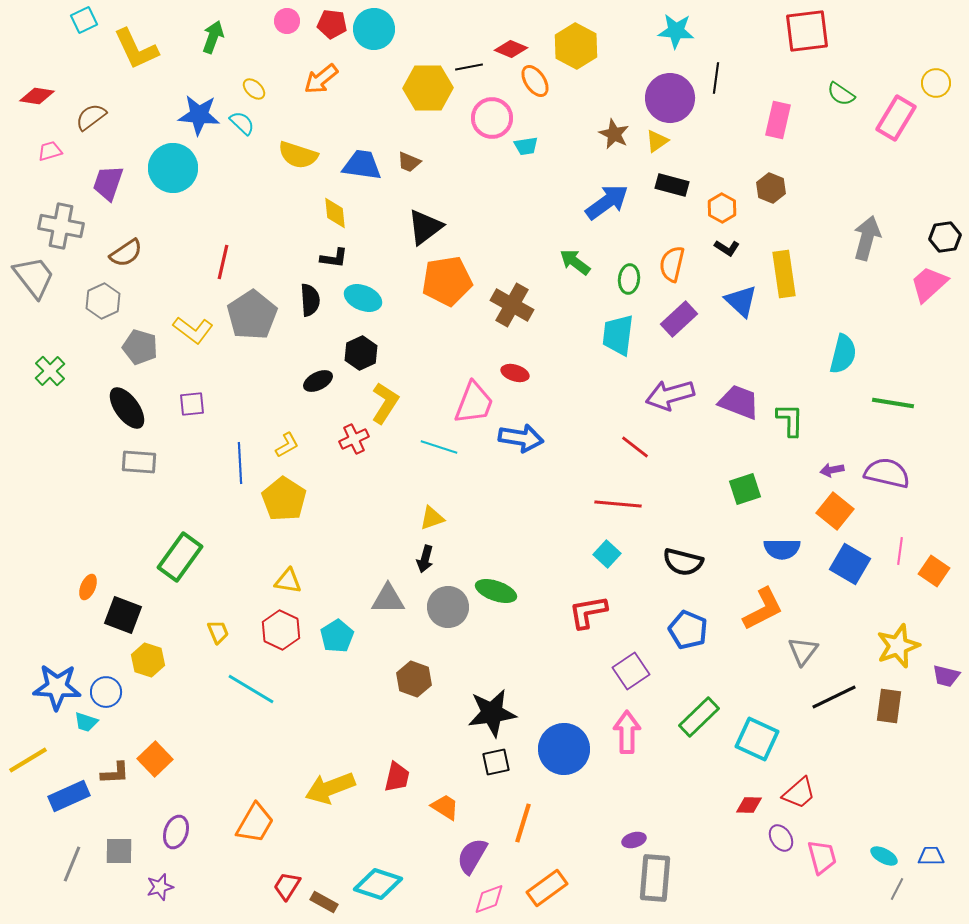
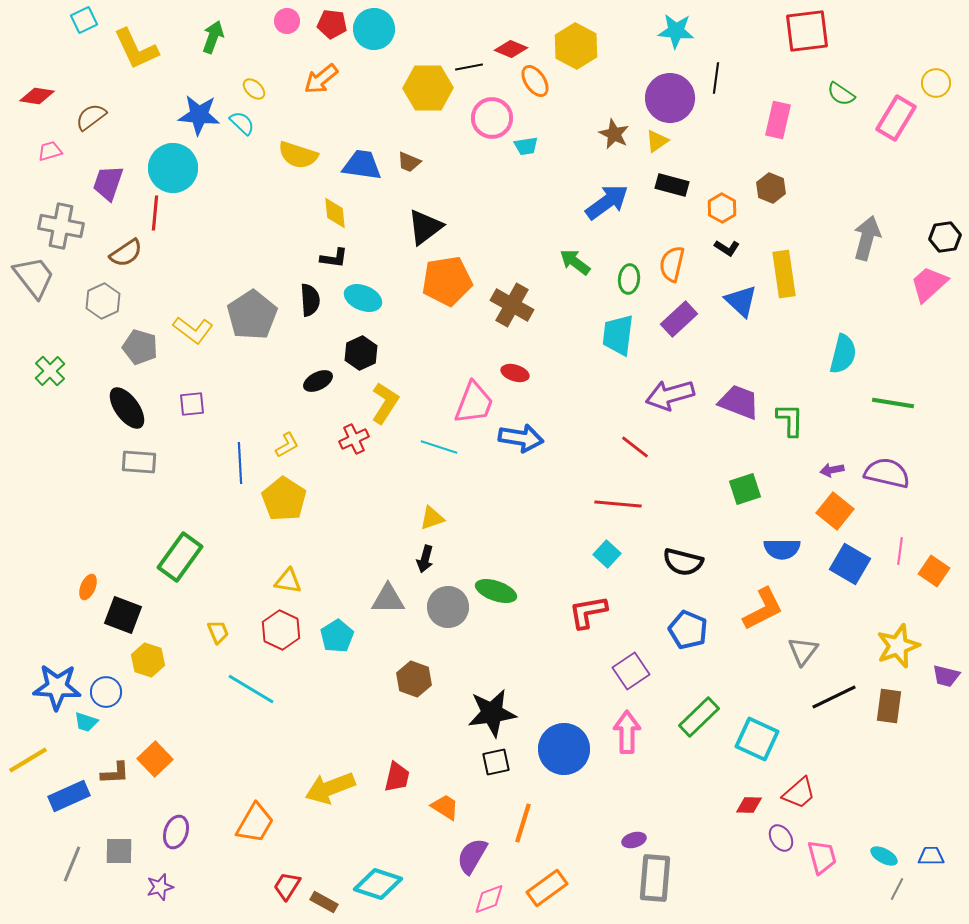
red line at (223, 262): moved 68 px left, 49 px up; rotated 8 degrees counterclockwise
